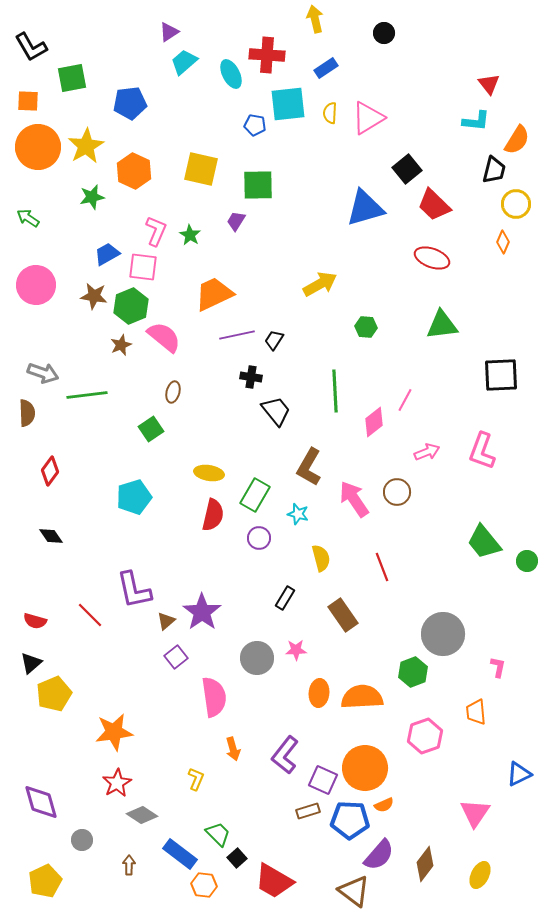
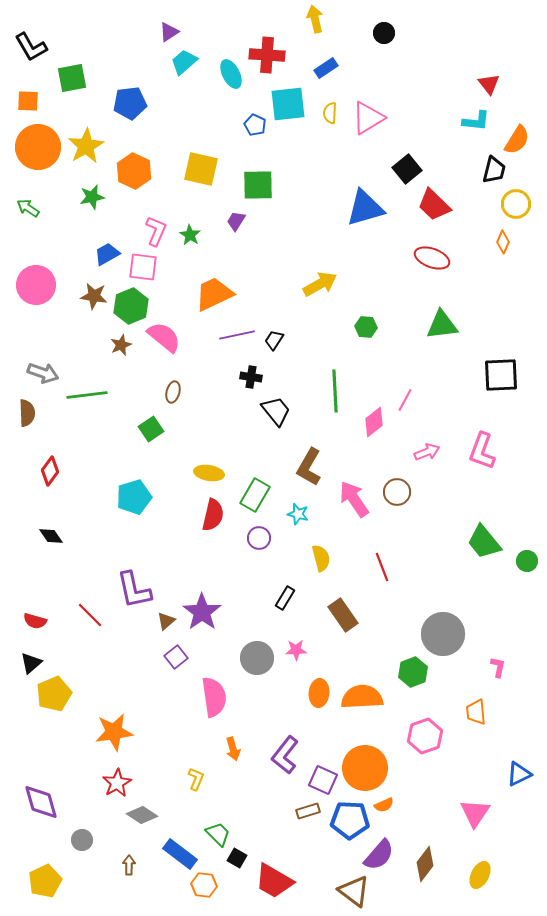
blue pentagon at (255, 125): rotated 15 degrees clockwise
green arrow at (28, 218): moved 10 px up
black square at (237, 858): rotated 18 degrees counterclockwise
